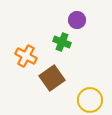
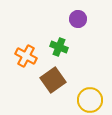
purple circle: moved 1 px right, 1 px up
green cross: moved 3 px left, 5 px down
brown square: moved 1 px right, 2 px down
